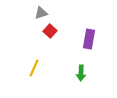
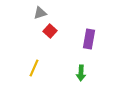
gray triangle: moved 1 px left
